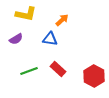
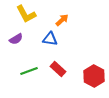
yellow L-shape: rotated 50 degrees clockwise
